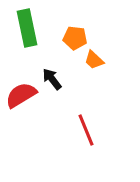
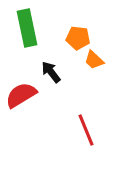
orange pentagon: moved 3 px right
black arrow: moved 1 px left, 7 px up
